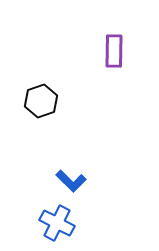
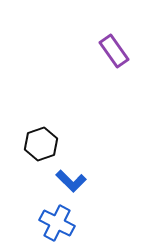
purple rectangle: rotated 36 degrees counterclockwise
black hexagon: moved 43 px down
